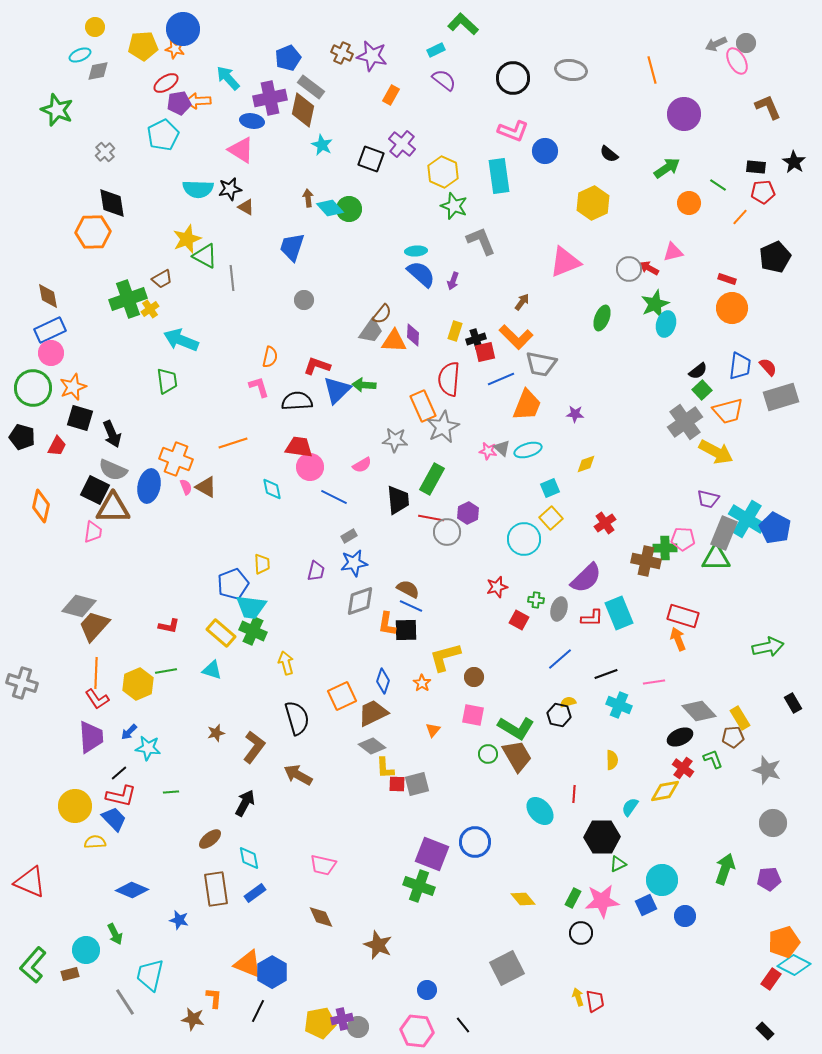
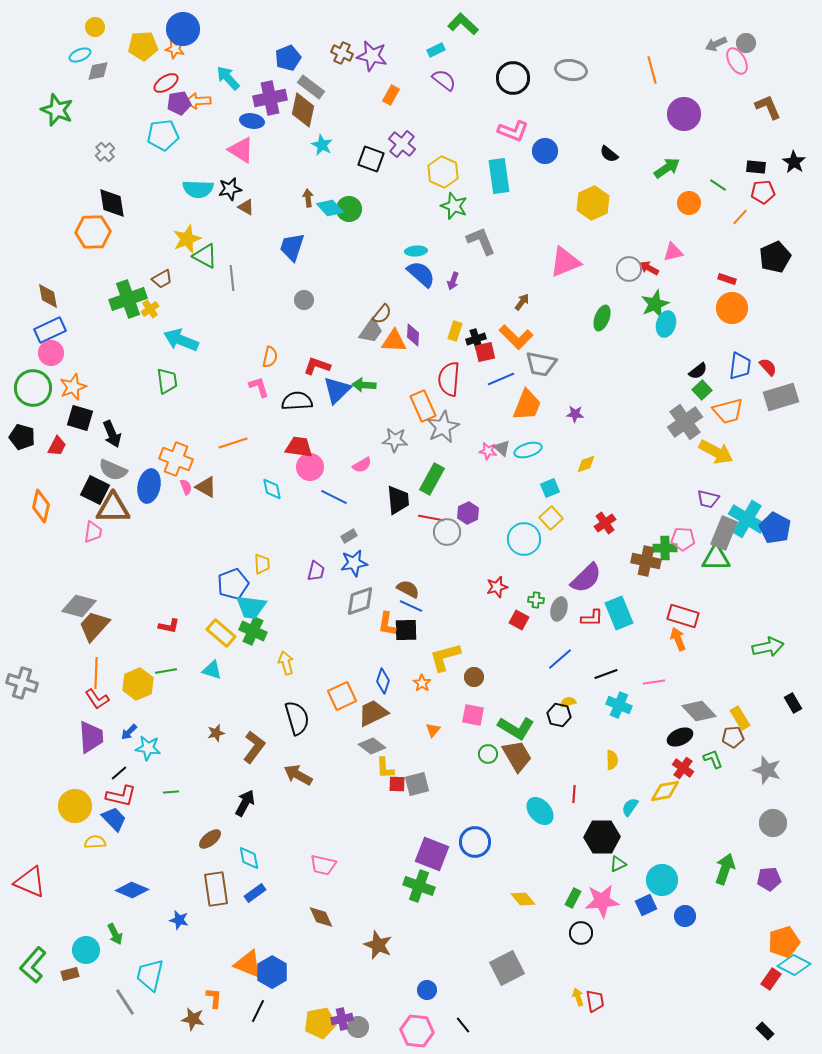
cyan pentagon at (163, 135): rotated 20 degrees clockwise
